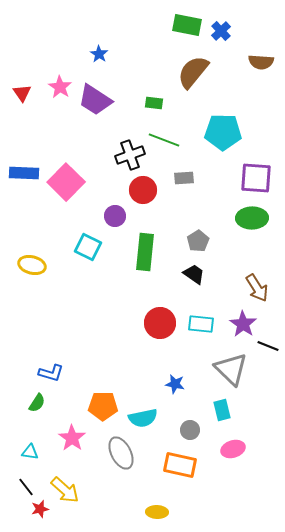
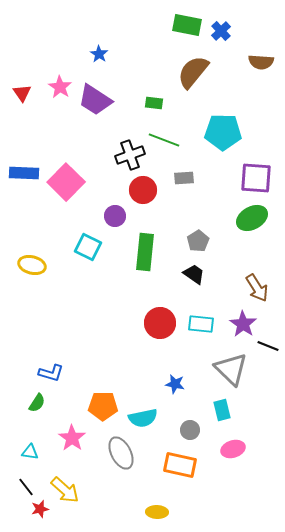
green ellipse at (252, 218): rotated 28 degrees counterclockwise
